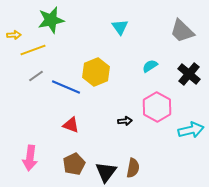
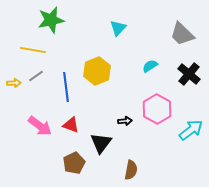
cyan triangle: moved 2 px left, 1 px down; rotated 18 degrees clockwise
gray trapezoid: moved 3 px down
yellow arrow: moved 48 px down
yellow line: rotated 30 degrees clockwise
yellow hexagon: moved 1 px right, 1 px up
blue line: rotated 60 degrees clockwise
pink hexagon: moved 2 px down
cyan arrow: rotated 25 degrees counterclockwise
pink arrow: moved 10 px right, 32 px up; rotated 60 degrees counterclockwise
brown pentagon: moved 1 px up
brown semicircle: moved 2 px left, 2 px down
black triangle: moved 5 px left, 29 px up
